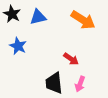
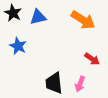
black star: moved 1 px right, 1 px up
red arrow: moved 21 px right
